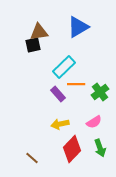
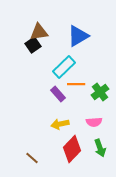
blue triangle: moved 9 px down
black square: rotated 21 degrees counterclockwise
pink semicircle: rotated 28 degrees clockwise
